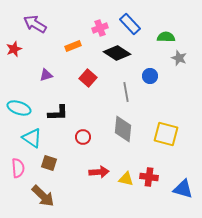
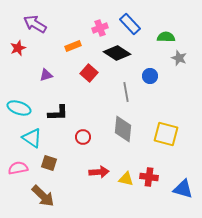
red star: moved 4 px right, 1 px up
red square: moved 1 px right, 5 px up
pink semicircle: rotated 96 degrees counterclockwise
